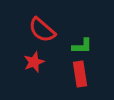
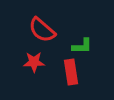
red star: rotated 20 degrees clockwise
red rectangle: moved 9 px left, 2 px up
